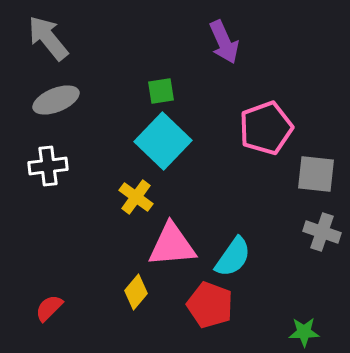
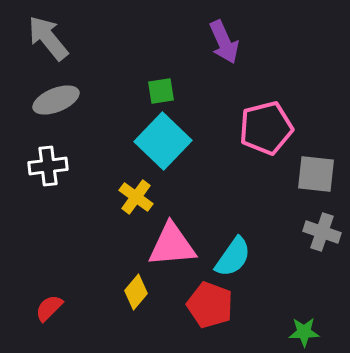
pink pentagon: rotated 6 degrees clockwise
